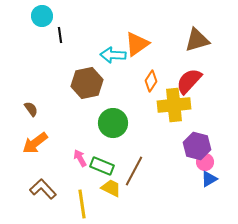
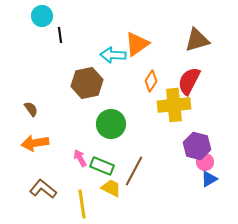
red semicircle: rotated 16 degrees counterclockwise
green circle: moved 2 px left, 1 px down
orange arrow: rotated 28 degrees clockwise
brown L-shape: rotated 8 degrees counterclockwise
